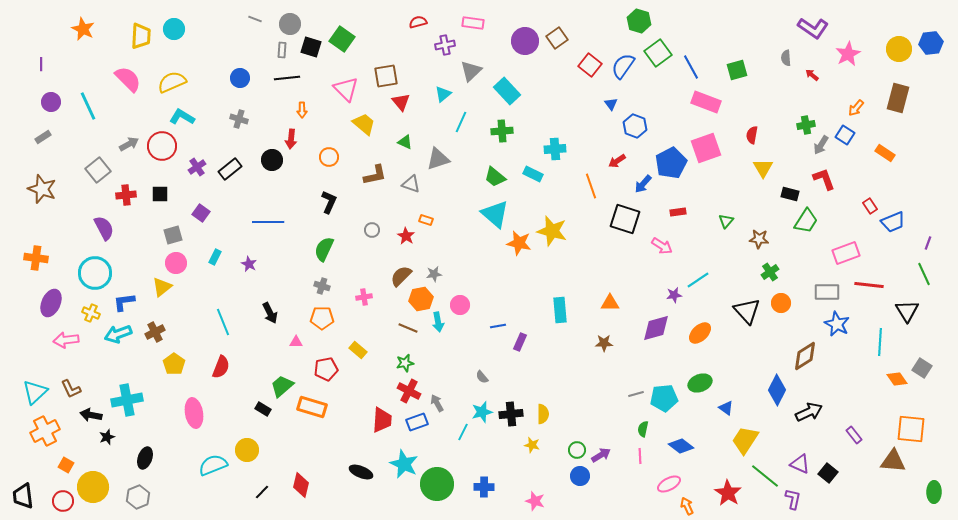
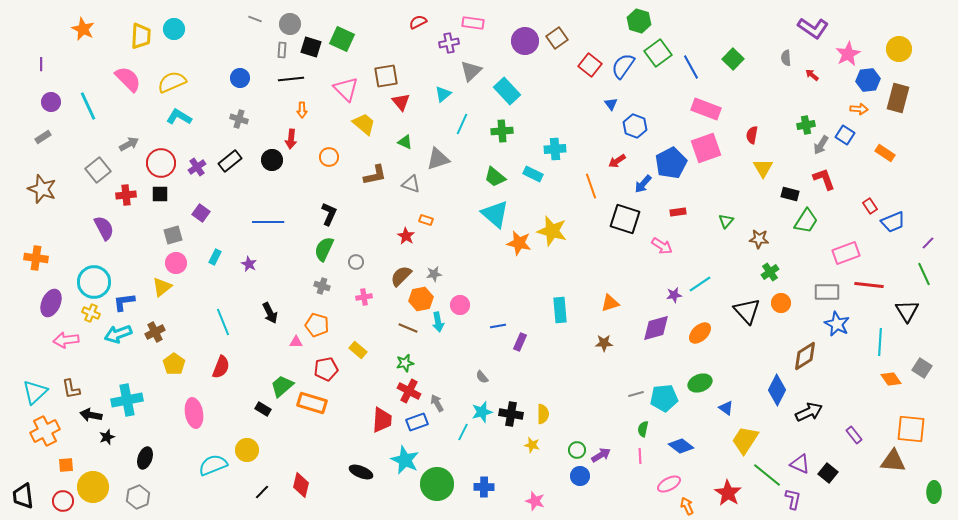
red semicircle at (418, 22): rotated 12 degrees counterclockwise
green square at (342, 39): rotated 10 degrees counterclockwise
blue hexagon at (931, 43): moved 63 px left, 37 px down
purple cross at (445, 45): moved 4 px right, 2 px up
green square at (737, 70): moved 4 px left, 11 px up; rotated 30 degrees counterclockwise
black line at (287, 78): moved 4 px right, 1 px down
pink rectangle at (706, 102): moved 7 px down
orange arrow at (856, 108): moved 3 px right, 1 px down; rotated 126 degrees counterclockwise
cyan L-shape at (182, 117): moved 3 px left
cyan line at (461, 122): moved 1 px right, 2 px down
red circle at (162, 146): moved 1 px left, 17 px down
black rectangle at (230, 169): moved 8 px up
black L-shape at (329, 202): moved 12 px down
gray circle at (372, 230): moved 16 px left, 32 px down
purple line at (928, 243): rotated 24 degrees clockwise
cyan circle at (95, 273): moved 1 px left, 9 px down
cyan line at (698, 280): moved 2 px right, 4 px down
orange triangle at (610, 303): rotated 18 degrees counterclockwise
orange pentagon at (322, 318): moved 5 px left, 7 px down; rotated 15 degrees clockwise
orange diamond at (897, 379): moved 6 px left
brown L-shape at (71, 389): rotated 15 degrees clockwise
orange rectangle at (312, 407): moved 4 px up
black cross at (511, 414): rotated 15 degrees clockwise
cyan star at (404, 464): moved 1 px right, 4 px up
orange square at (66, 465): rotated 35 degrees counterclockwise
green line at (765, 476): moved 2 px right, 1 px up
